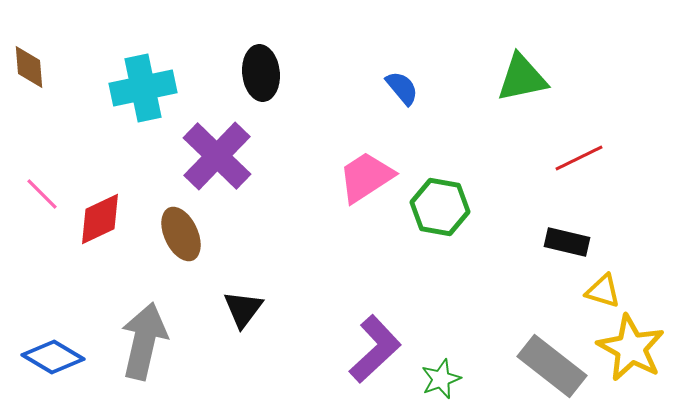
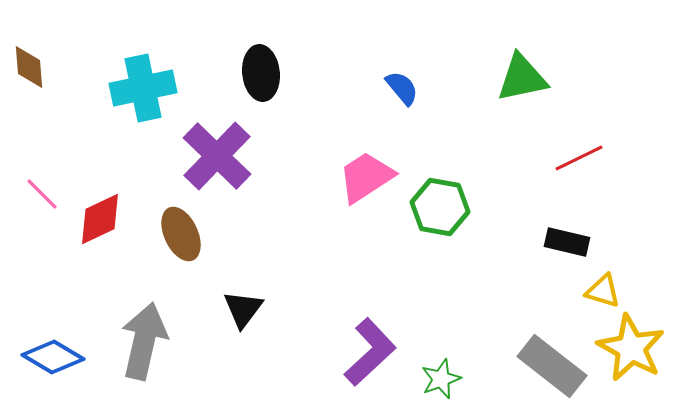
purple L-shape: moved 5 px left, 3 px down
